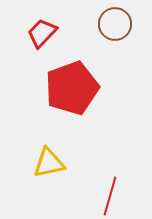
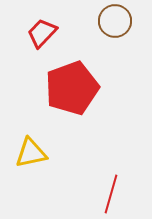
brown circle: moved 3 px up
yellow triangle: moved 18 px left, 10 px up
red line: moved 1 px right, 2 px up
